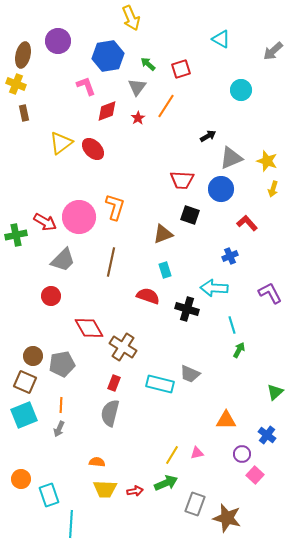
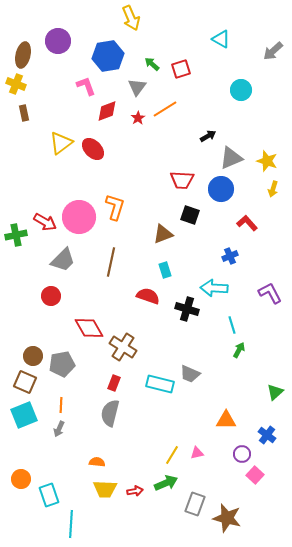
green arrow at (148, 64): moved 4 px right
orange line at (166, 106): moved 1 px left, 3 px down; rotated 25 degrees clockwise
